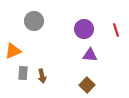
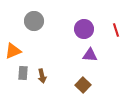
brown square: moved 4 px left
